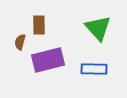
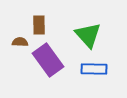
green triangle: moved 10 px left, 7 px down
brown semicircle: rotated 77 degrees clockwise
purple rectangle: rotated 68 degrees clockwise
